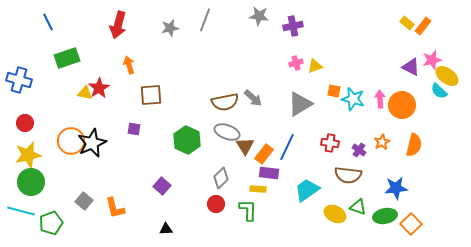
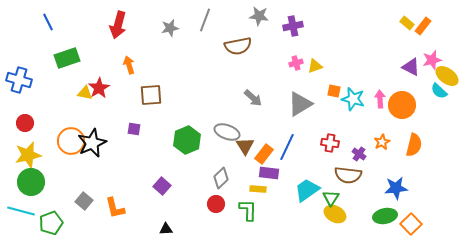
brown semicircle at (225, 102): moved 13 px right, 56 px up
green hexagon at (187, 140): rotated 12 degrees clockwise
purple cross at (359, 150): moved 4 px down
green triangle at (358, 207): moved 27 px left, 9 px up; rotated 42 degrees clockwise
